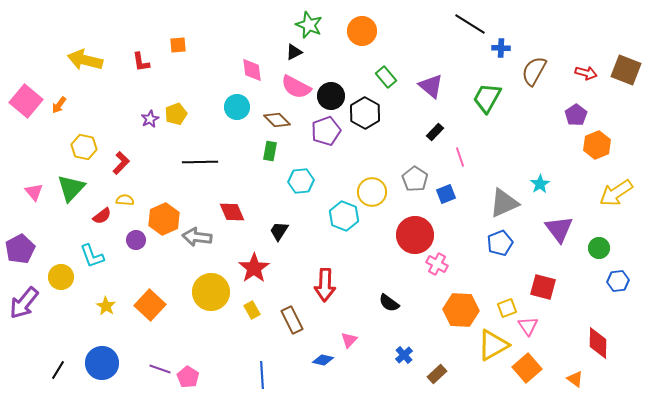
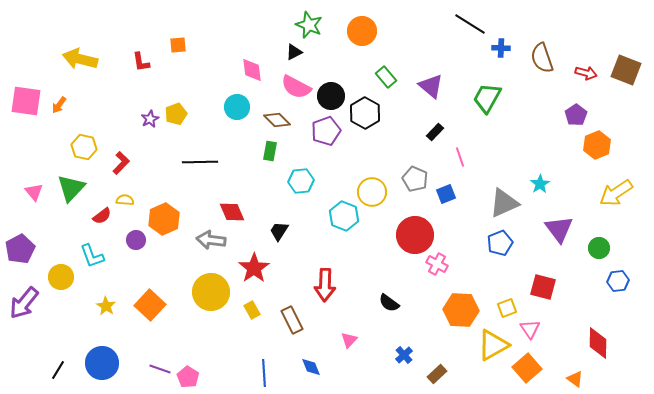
yellow arrow at (85, 60): moved 5 px left, 1 px up
brown semicircle at (534, 71): moved 8 px right, 13 px up; rotated 48 degrees counterclockwise
pink square at (26, 101): rotated 32 degrees counterclockwise
gray pentagon at (415, 179): rotated 10 degrees counterclockwise
gray arrow at (197, 237): moved 14 px right, 3 px down
pink triangle at (528, 326): moved 2 px right, 3 px down
blue diamond at (323, 360): moved 12 px left, 7 px down; rotated 55 degrees clockwise
blue line at (262, 375): moved 2 px right, 2 px up
